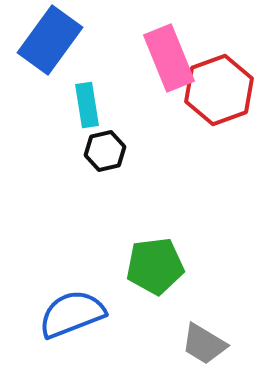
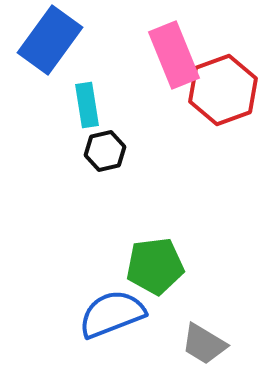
pink rectangle: moved 5 px right, 3 px up
red hexagon: moved 4 px right
blue semicircle: moved 40 px right
